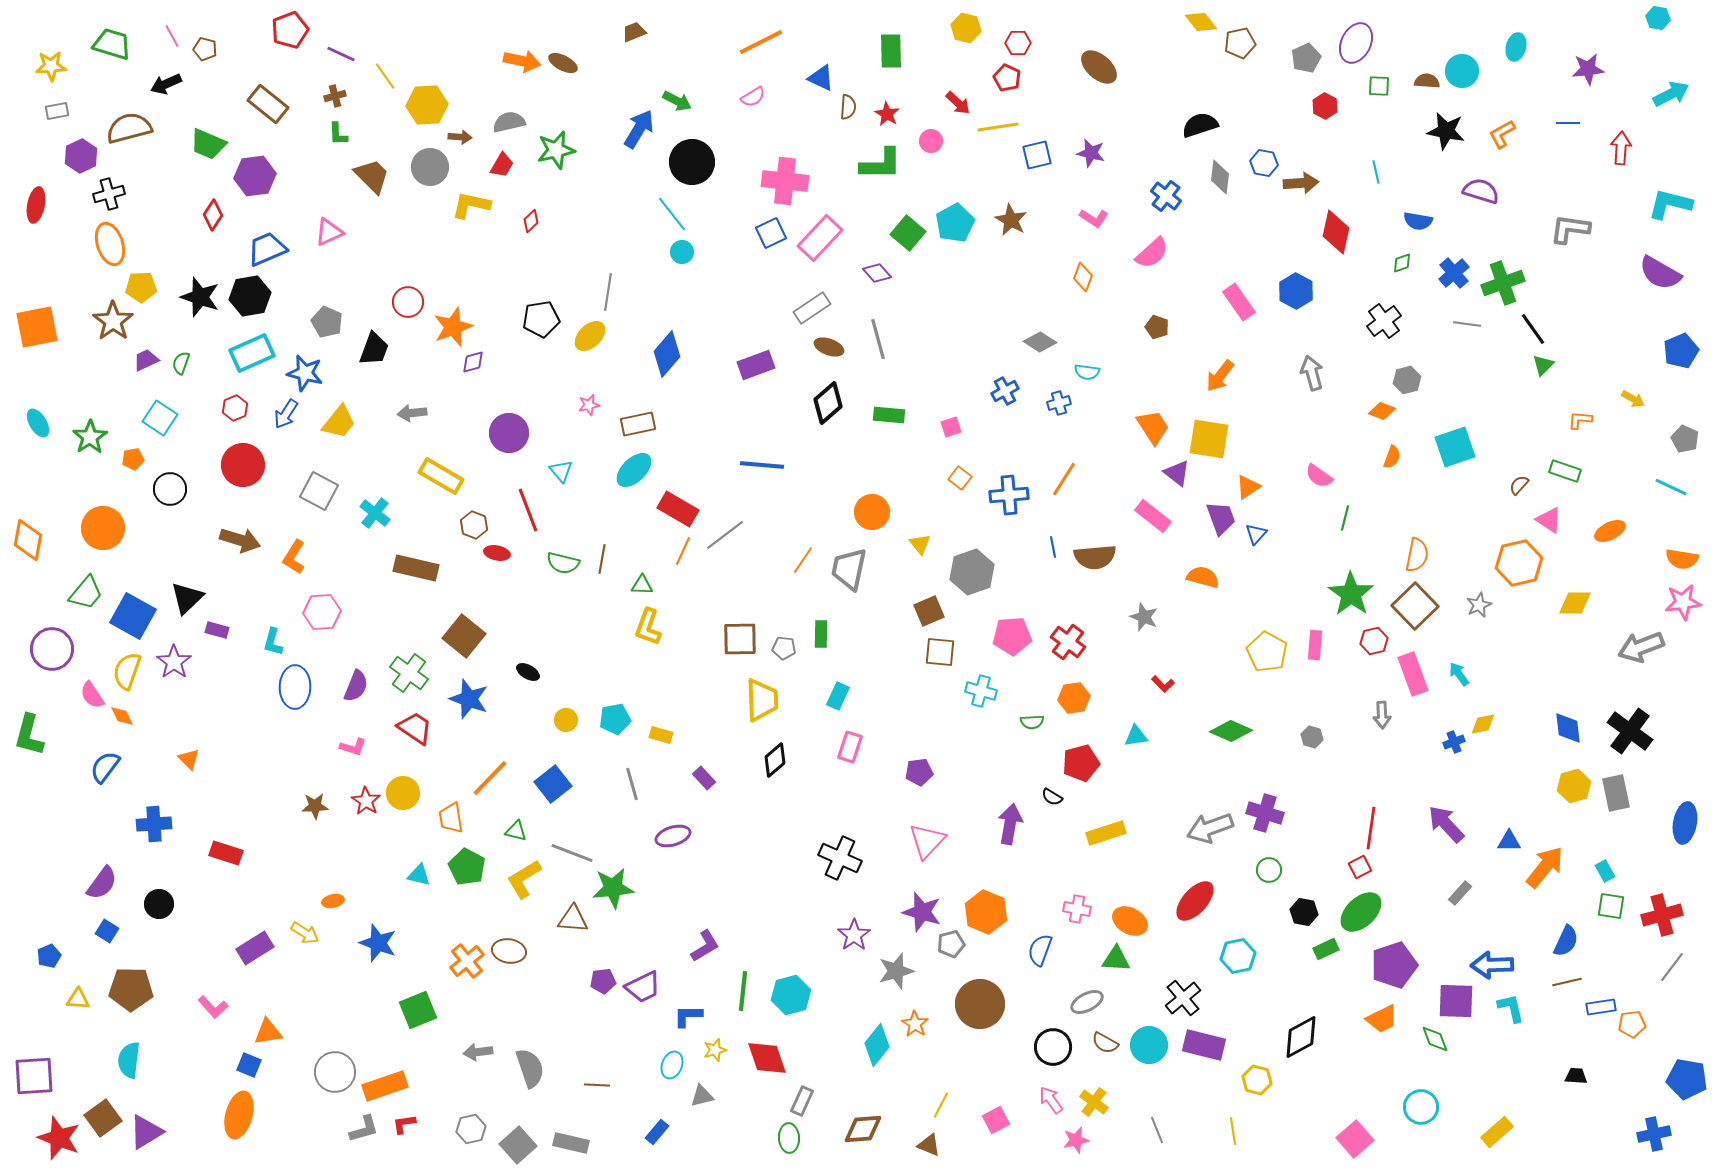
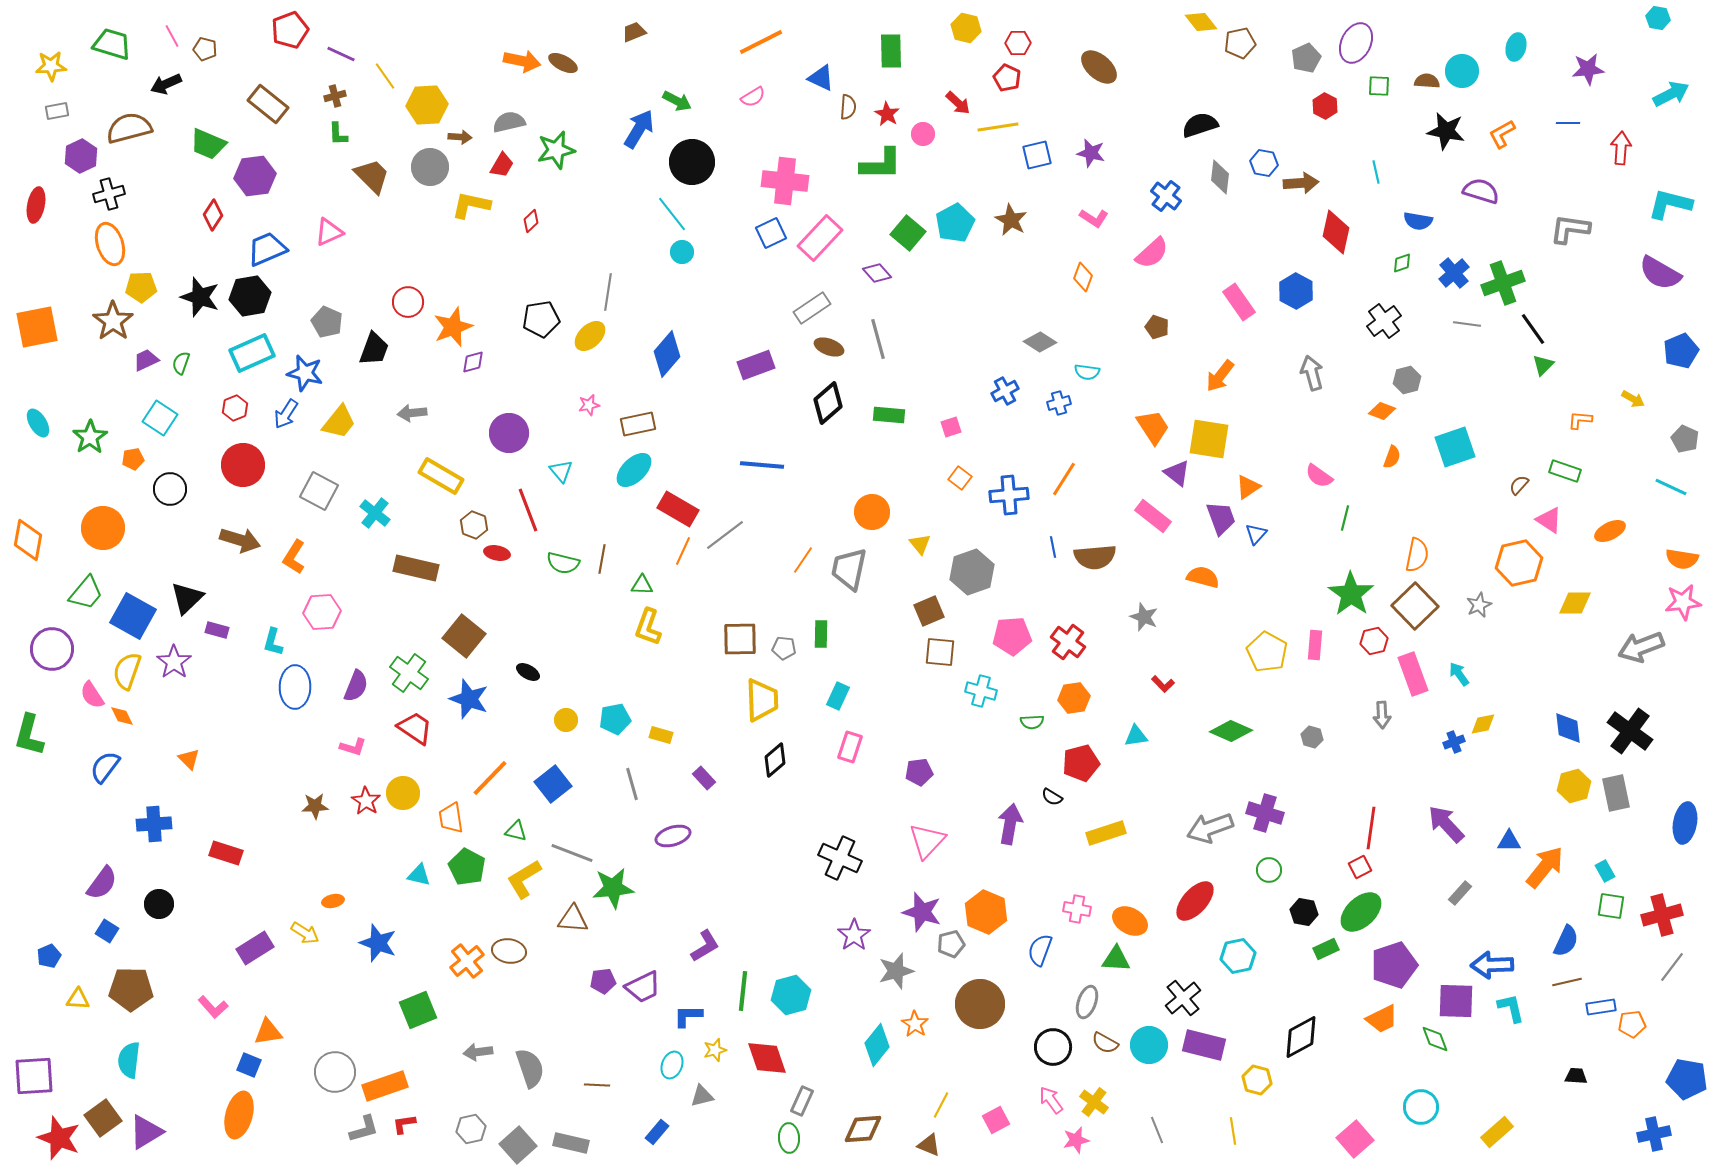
pink circle at (931, 141): moved 8 px left, 7 px up
gray ellipse at (1087, 1002): rotated 44 degrees counterclockwise
